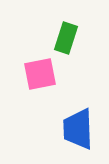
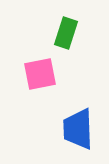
green rectangle: moved 5 px up
